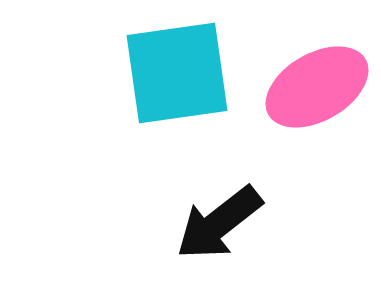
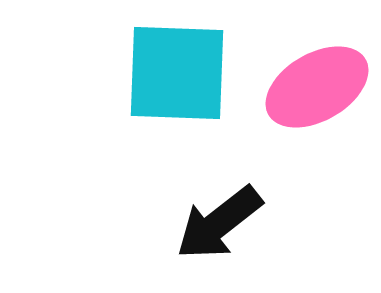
cyan square: rotated 10 degrees clockwise
